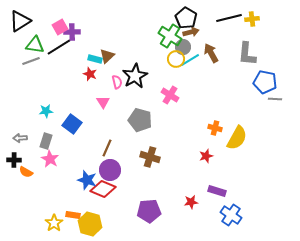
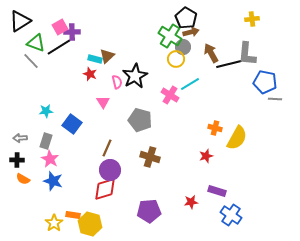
black line at (229, 18): moved 46 px down
green triangle at (35, 45): moved 1 px right, 2 px up; rotated 12 degrees clockwise
cyan line at (190, 60): moved 24 px down
gray line at (31, 61): rotated 66 degrees clockwise
black cross at (14, 160): moved 3 px right
orange semicircle at (26, 172): moved 3 px left, 7 px down
blue star at (87, 180): moved 34 px left, 1 px down
red diamond at (103, 189): moved 2 px right; rotated 40 degrees counterclockwise
